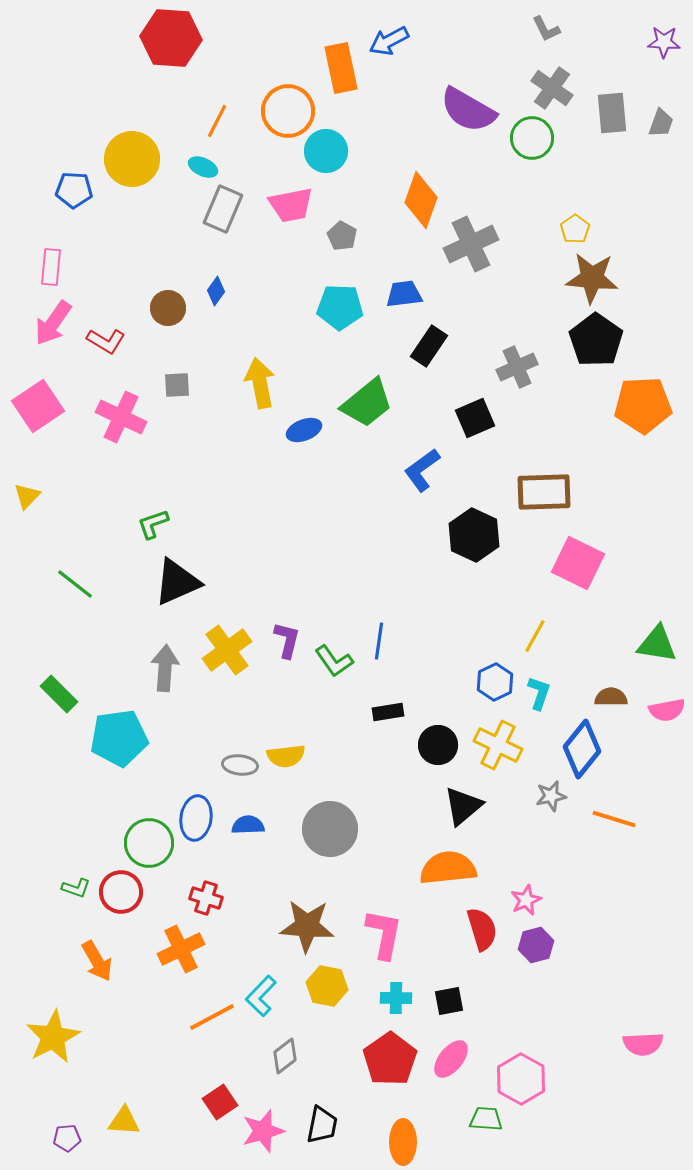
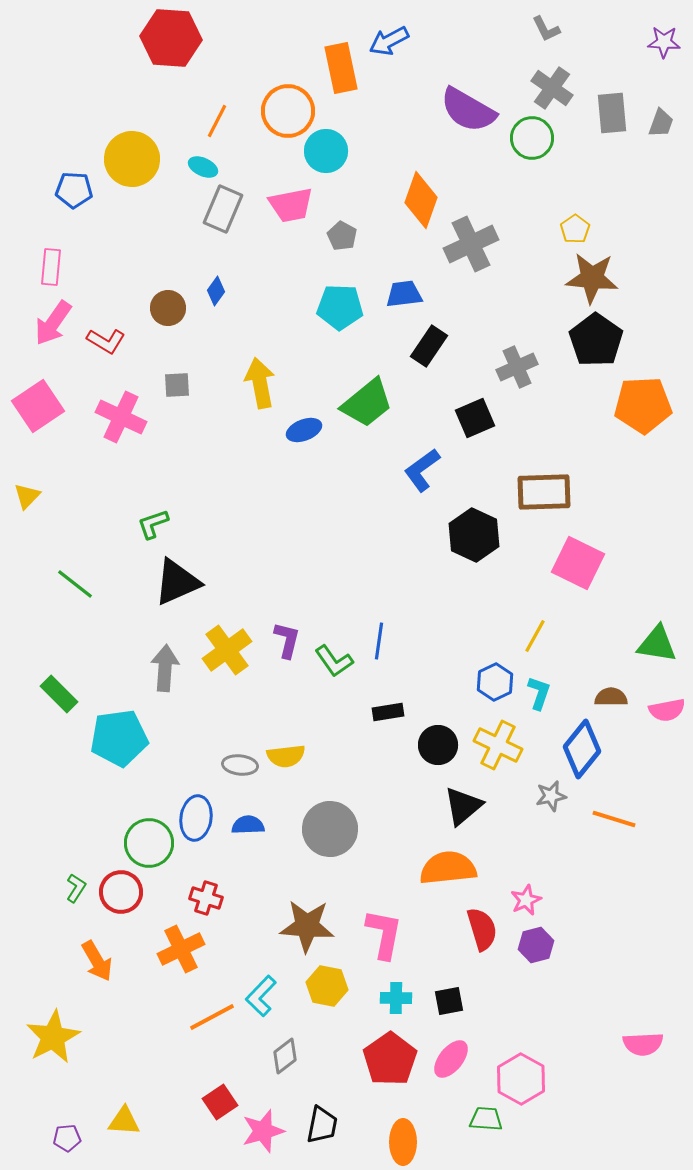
green L-shape at (76, 888): rotated 76 degrees counterclockwise
